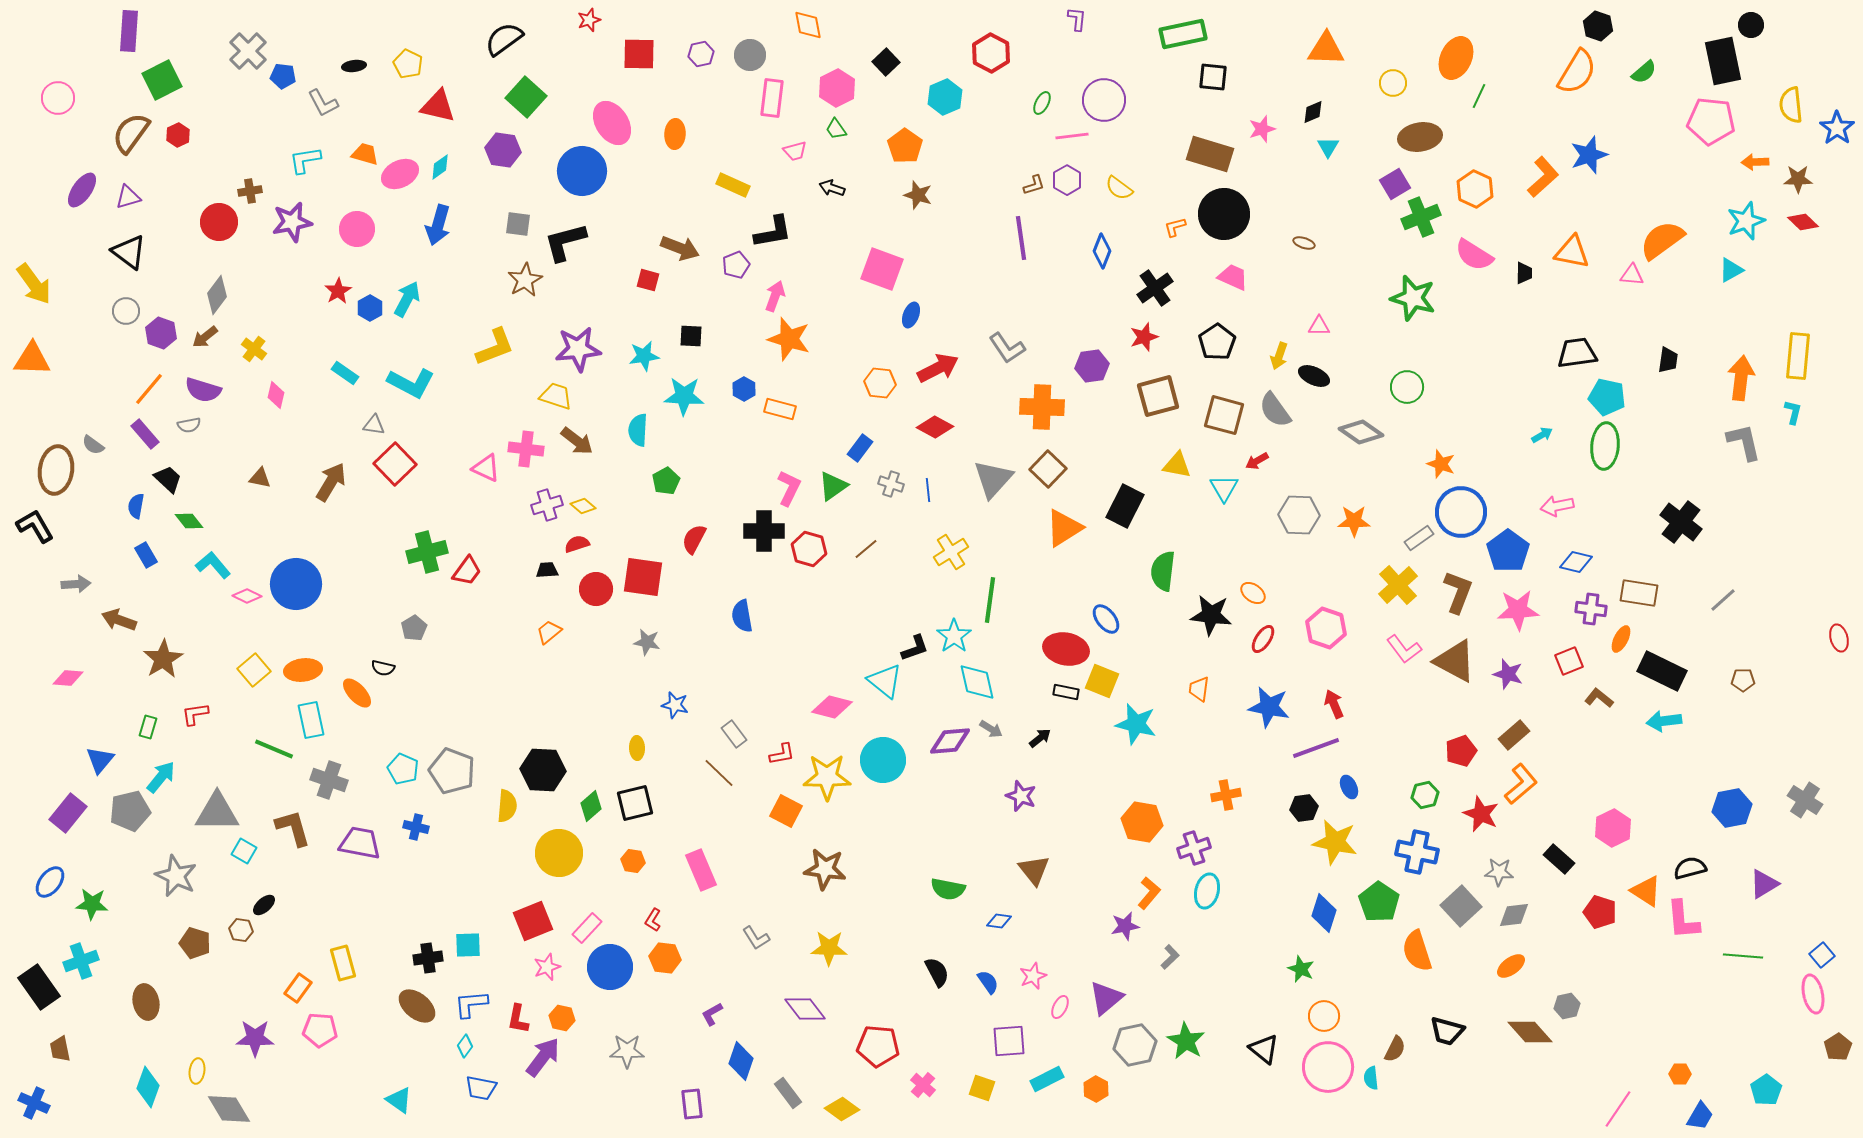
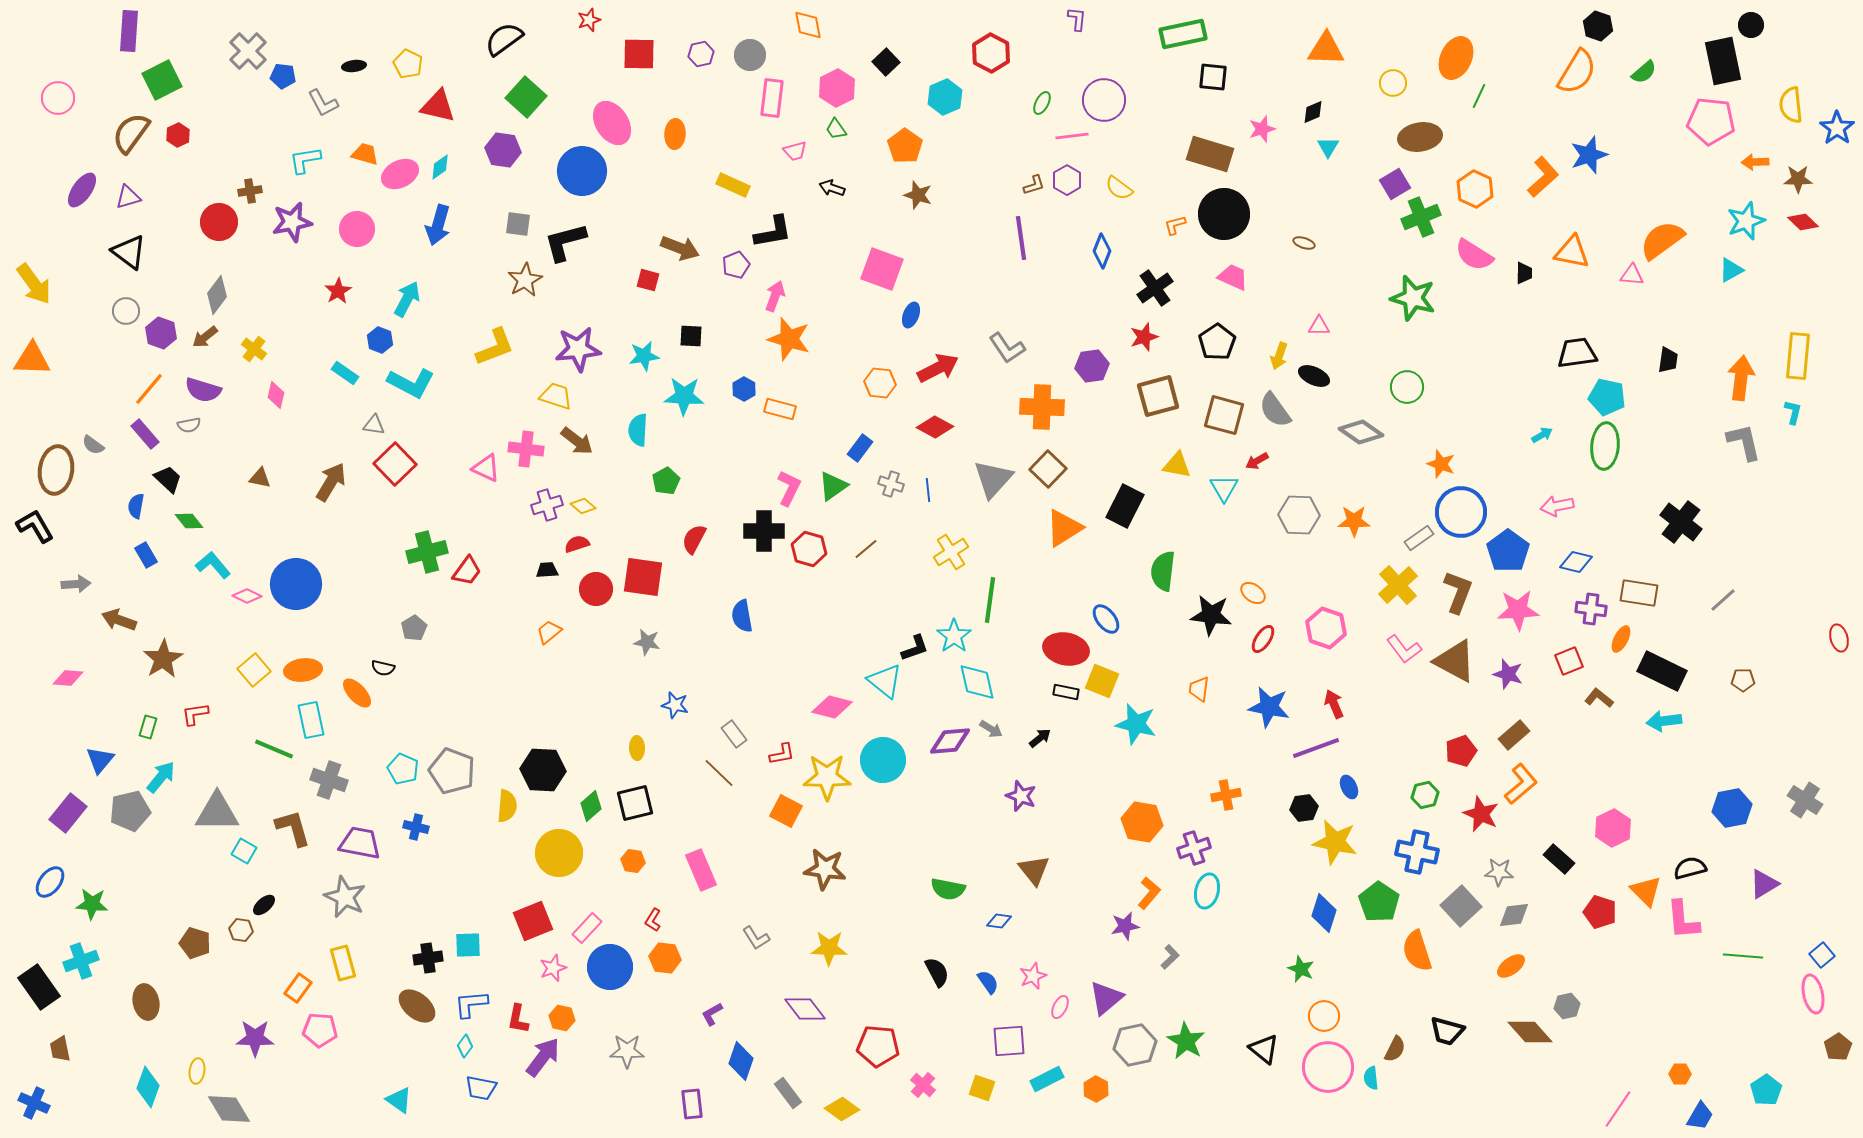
orange L-shape at (1175, 227): moved 2 px up
blue hexagon at (370, 308): moved 10 px right, 32 px down; rotated 10 degrees counterclockwise
gray star at (176, 876): moved 169 px right, 21 px down
orange triangle at (1646, 891): rotated 12 degrees clockwise
pink star at (547, 967): moved 6 px right, 1 px down
